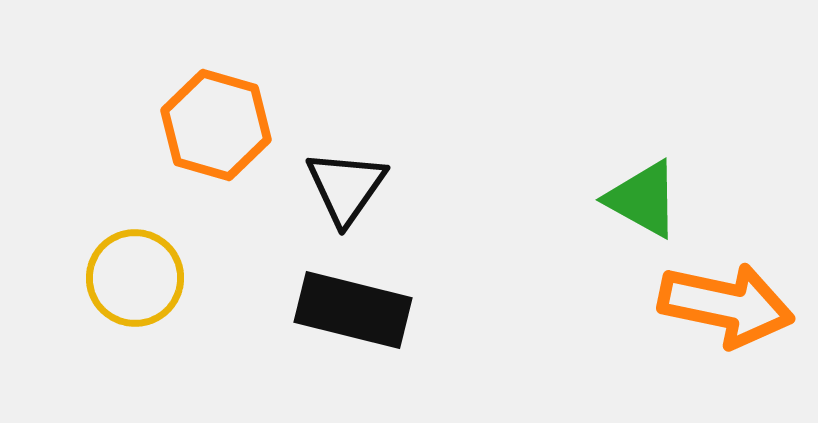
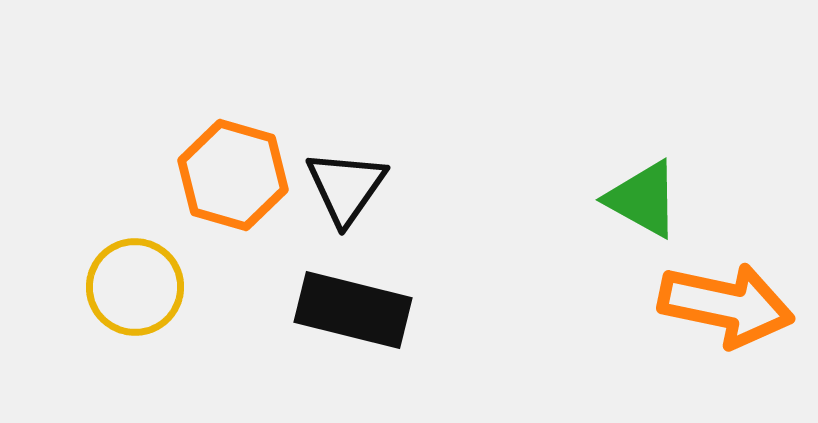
orange hexagon: moved 17 px right, 50 px down
yellow circle: moved 9 px down
